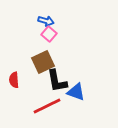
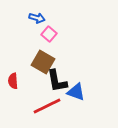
blue arrow: moved 9 px left, 3 px up
brown square: rotated 35 degrees counterclockwise
red semicircle: moved 1 px left, 1 px down
